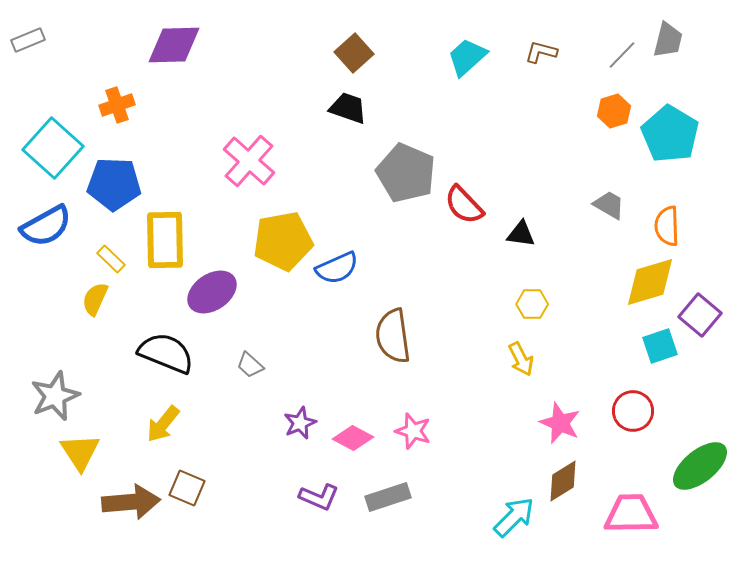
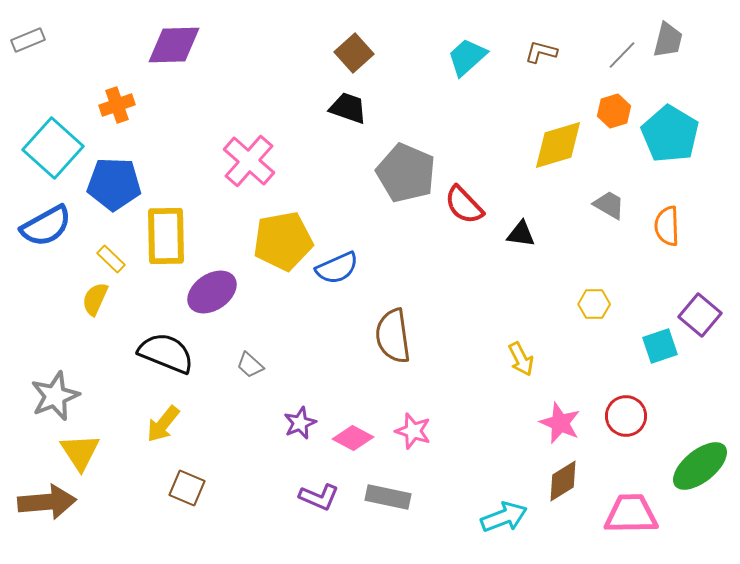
yellow rectangle at (165, 240): moved 1 px right, 4 px up
yellow diamond at (650, 282): moved 92 px left, 137 px up
yellow hexagon at (532, 304): moved 62 px right
red circle at (633, 411): moved 7 px left, 5 px down
gray rectangle at (388, 497): rotated 30 degrees clockwise
brown arrow at (131, 502): moved 84 px left
cyan arrow at (514, 517): moved 10 px left; rotated 24 degrees clockwise
